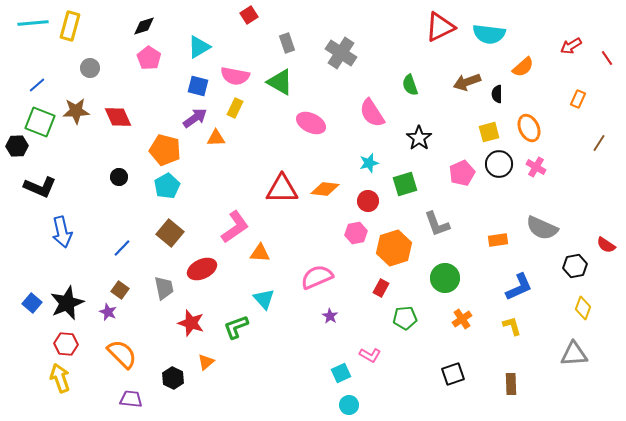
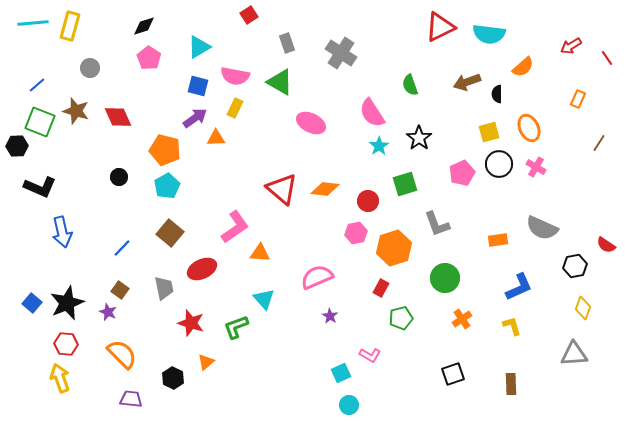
brown star at (76, 111): rotated 20 degrees clockwise
cyan star at (369, 163): moved 10 px right, 17 px up; rotated 18 degrees counterclockwise
red triangle at (282, 189): rotated 40 degrees clockwise
green pentagon at (405, 318): moved 4 px left; rotated 10 degrees counterclockwise
